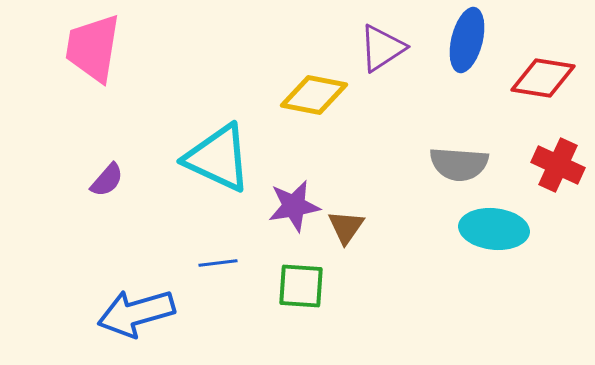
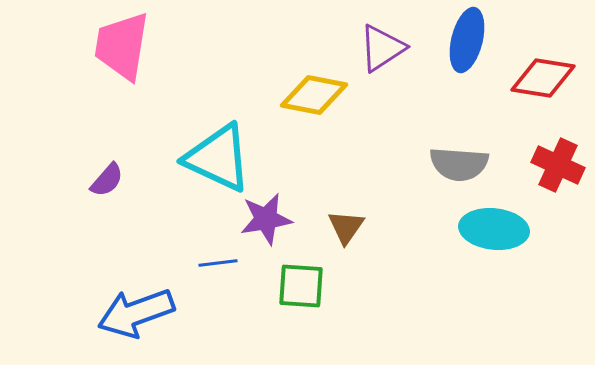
pink trapezoid: moved 29 px right, 2 px up
purple star: moved 28 px left, 13 px down
blue arrow: rotated 4 degrees counterclockwise
